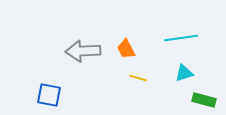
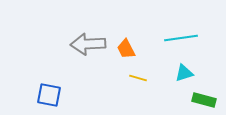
gray arrow: moved 5 px right, 7 px up
